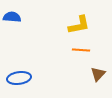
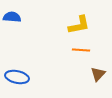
blue ellipse: moved 2 px left, 1 px up; rotated 20 degrees clockwise
